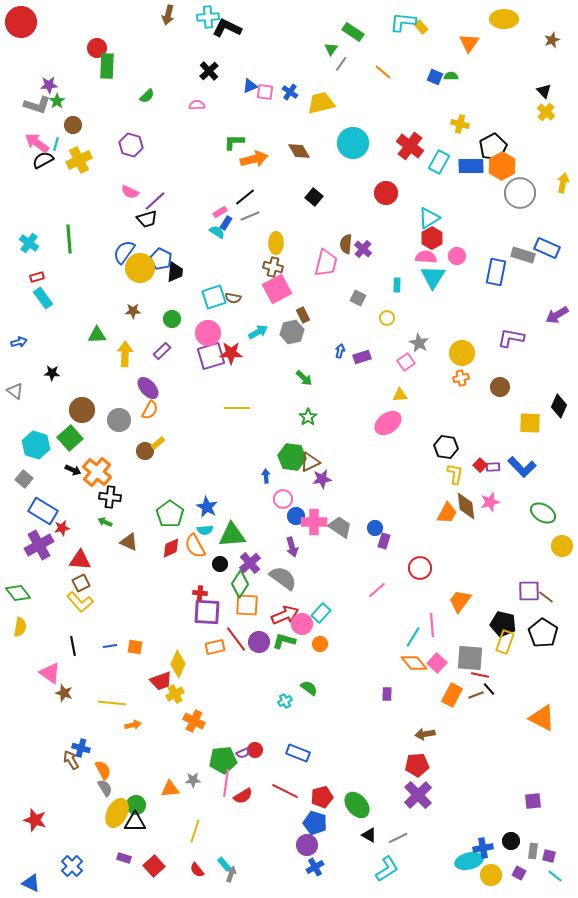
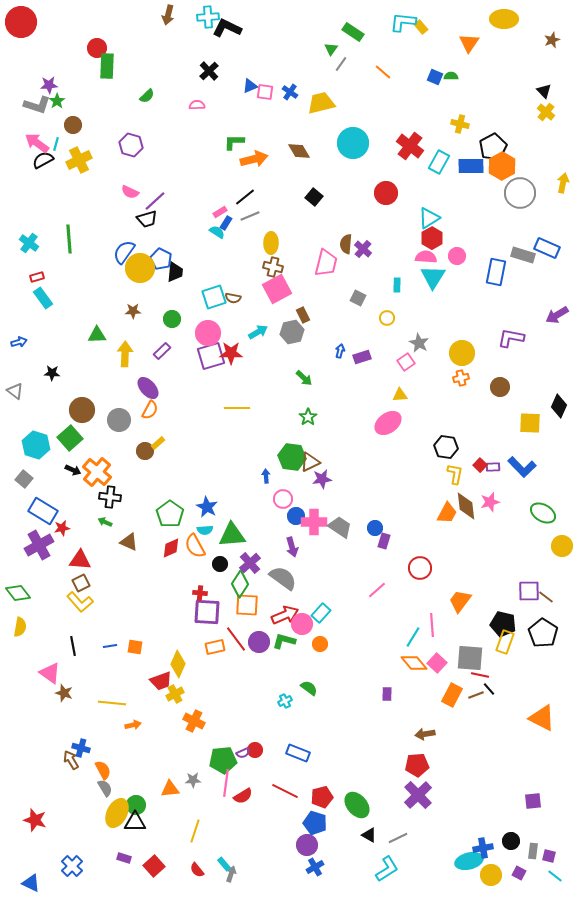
yellow ellipse at (276, 243): moved 5 px left
